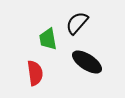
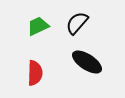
green trapezoid: moved 10 px left, 13 px up; rotated 75 degrees clockwise
red semicircle: rotated 10 degrees clockwise
